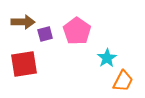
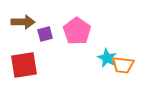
cyan star: rotated 12 degrees counterclockwise
red square: moved 1 px down
orange trapezoid: moved 16 px up; rotated 70 degrees clockwise
